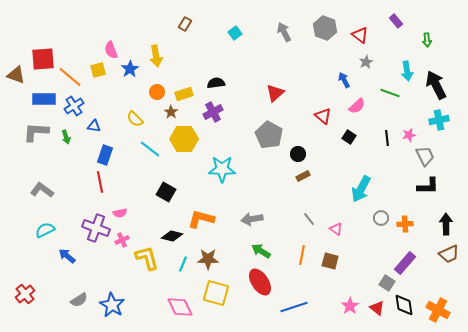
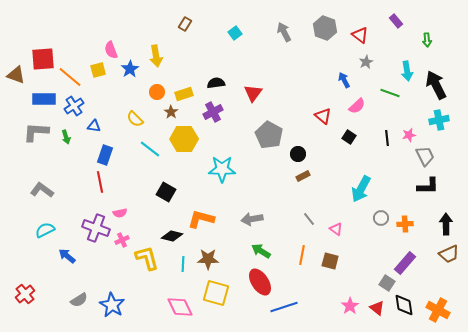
red triangle at (275, 93): moved 22 px left; rotated 12 degrees counterclockwise
cyan line at (183, 264): rotated 21 degrees counterclockwise
blue line at (294, 307): moved 10 px left
